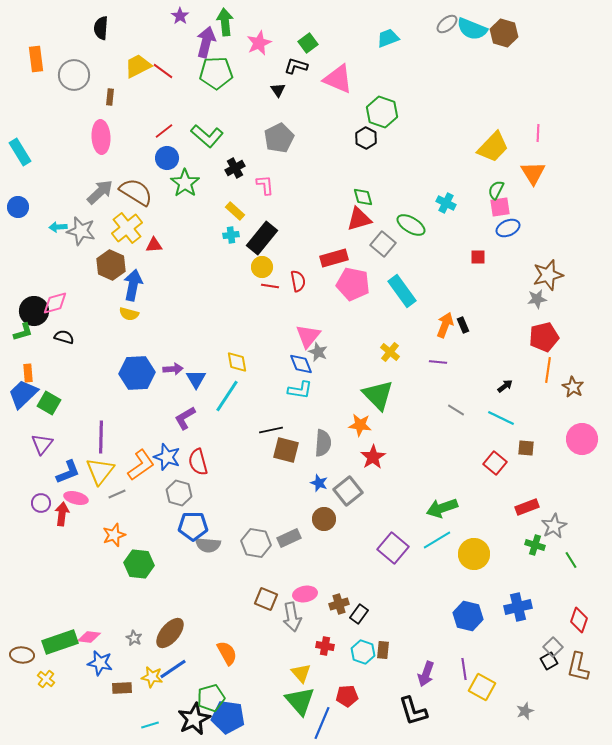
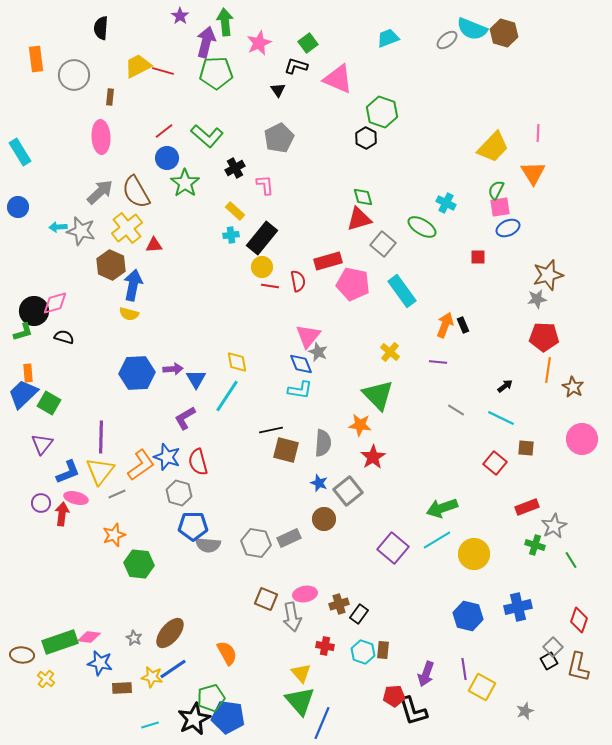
gray ellipse at (447, 24): moved 16 px down
red line at (163, 71): rotated 20 degrees counterclockwise
brown semicircle at (136, 192): rotated 152 degrees counterclockwise
green ellipse at (411, 225): moved 11 px right, 2 px down
red rectangle at (334, 258): moved 6 px left, 3 px down
red pentagon at (544, 337): rotated 16 degrees clockwise
red pentagon at (347, 696): moved 47 px right
